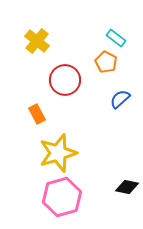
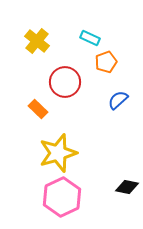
cyan rectangle: moved 26 px left; rotated 12 degrees counterclockwise
orange pentagon: rotated 25 degrees clockwise
red circle: moved 2 px down
blue semicircle: moved 2 px left, 1 px down
orange rectangle: moved 1 px right, 5 px up; rotated 18 degrees counterclockwise
pink hexagon: rotated 9 degrees counterclockwise
